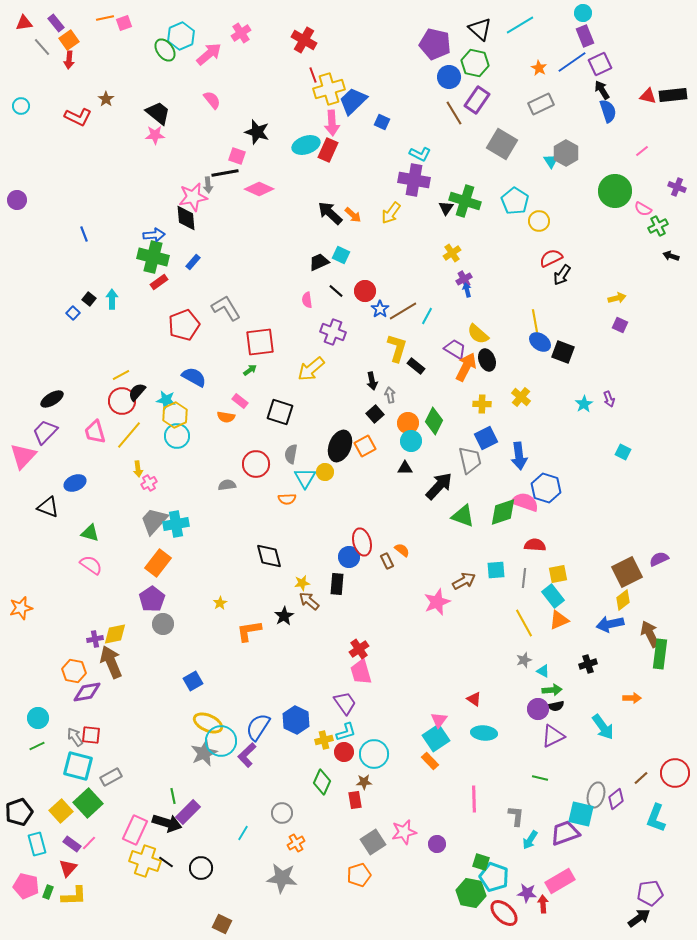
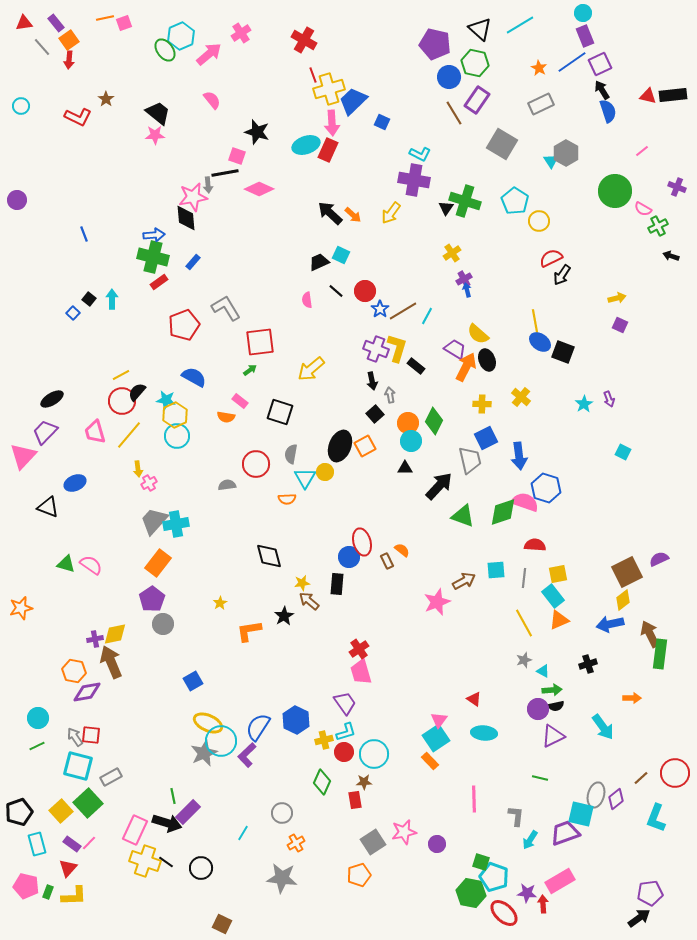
purple cross at (333, 332): moved 43 px right, 17 px down
green triangle at (90, 533): moved 24 px left, 31 px down
